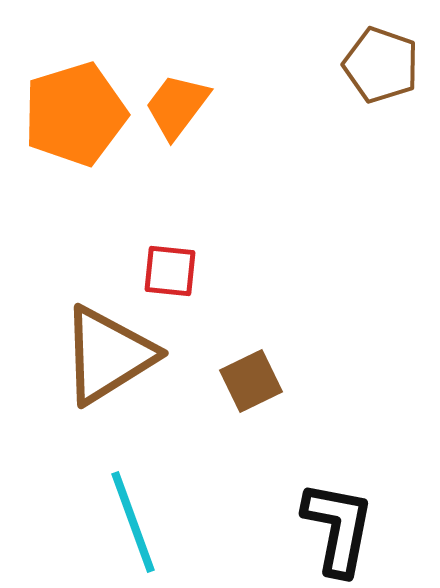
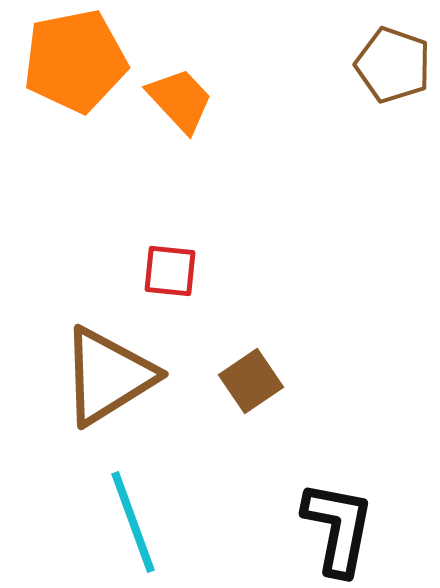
brown pentagon: moved 12 px right
orange trapezoid: moved 3 px right, 6 px up; rotated 100 degrees clockwise
orange pentagon: moved 53 px up; rotated 6 degrees clockwise
brown triangle: moved 21 px down
brown square: rotated 8 degrees counterclockwise
